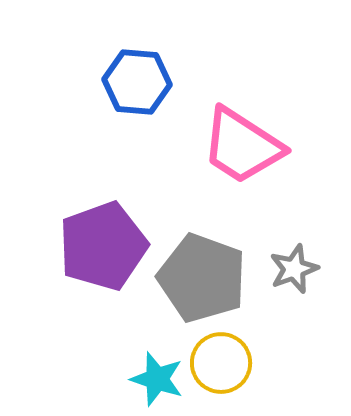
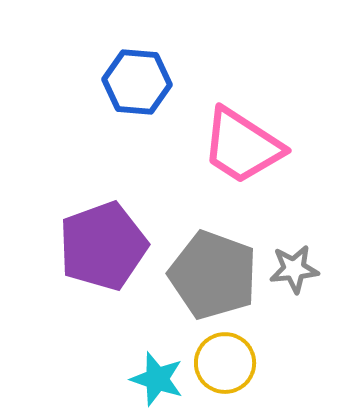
gray star: rotated 15 degrees clockwise
gray pentagon: moved 11 px right, 3 px up
yellow circle: moved 4 px right
